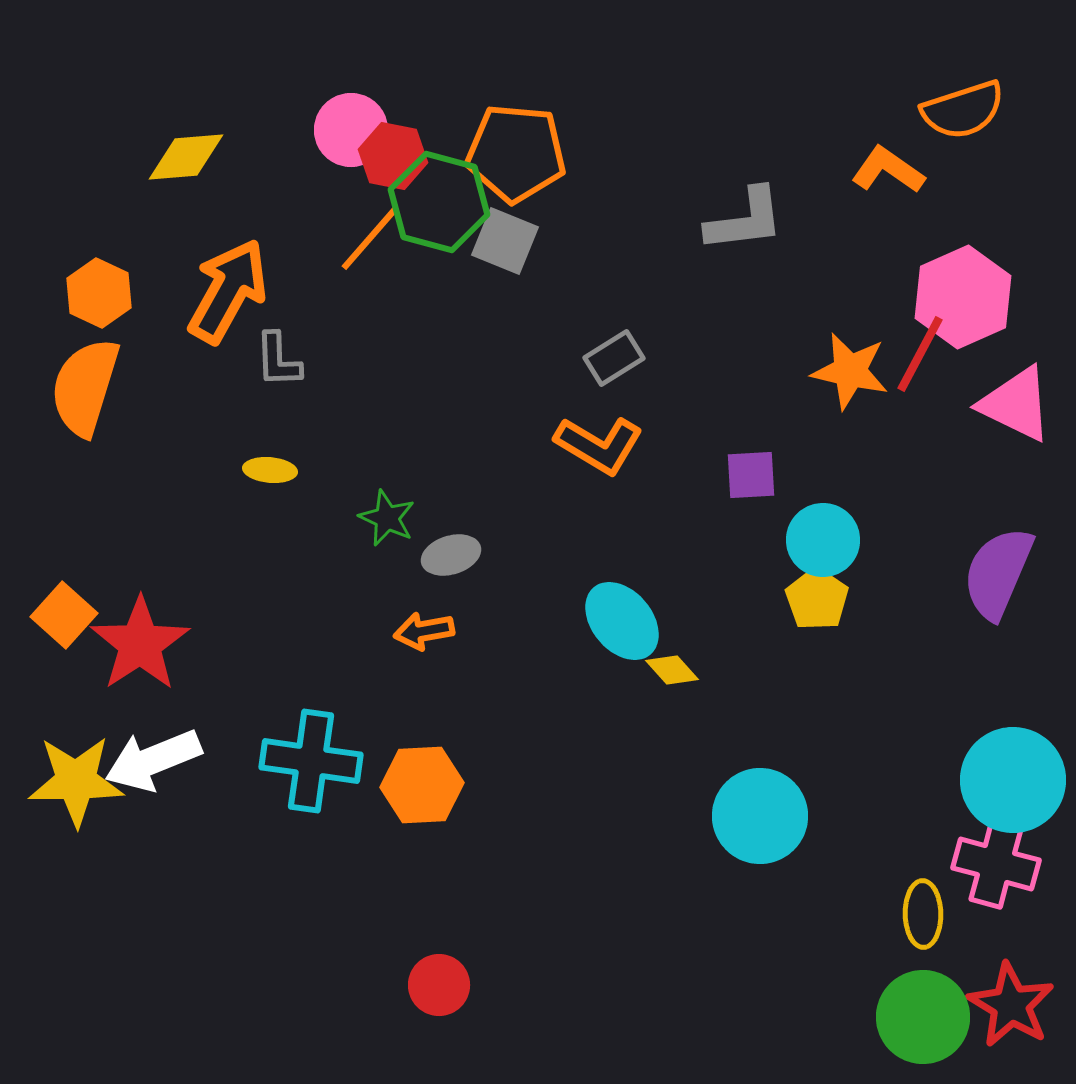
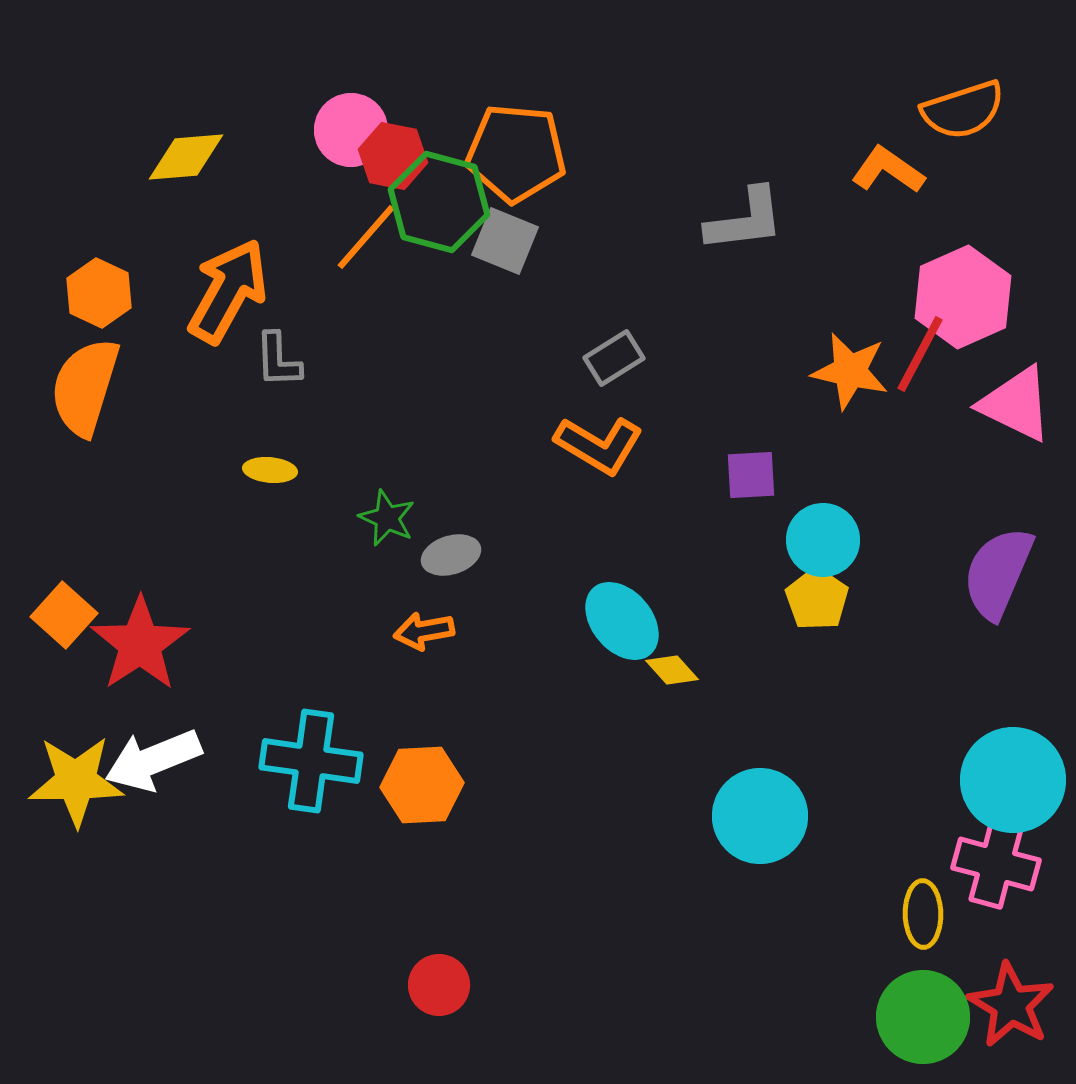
orange line at (370, 238): moved 4 px left, 1 px up
